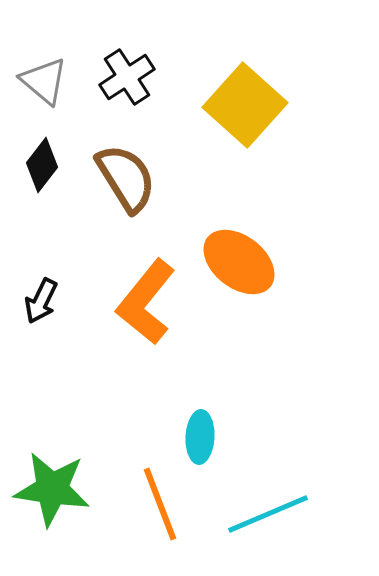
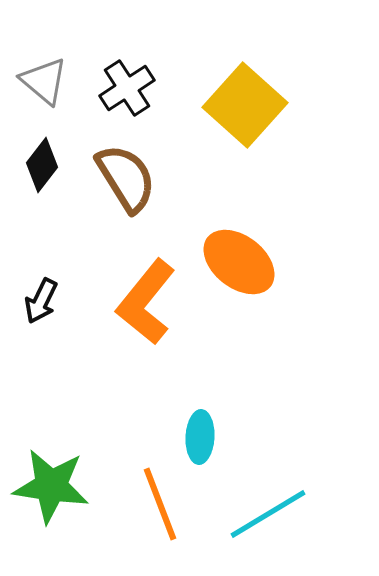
black cross: moved 11 px down
green star: moved 1 px left, 3 px up
cyan line: rotated 8 degrees counterclockwise
